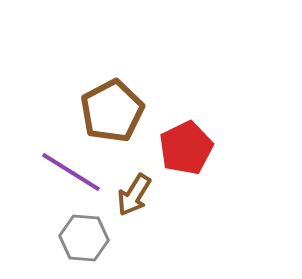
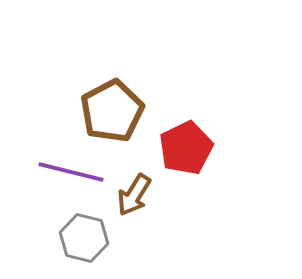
purple line: rotated 18 degrees counterclockwise
gray hexagon: rotated 9 degrees clockwise
